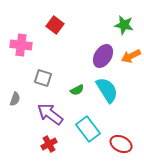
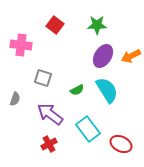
green star: moved 27 px left; rotated 12 degrees counterclockwise
